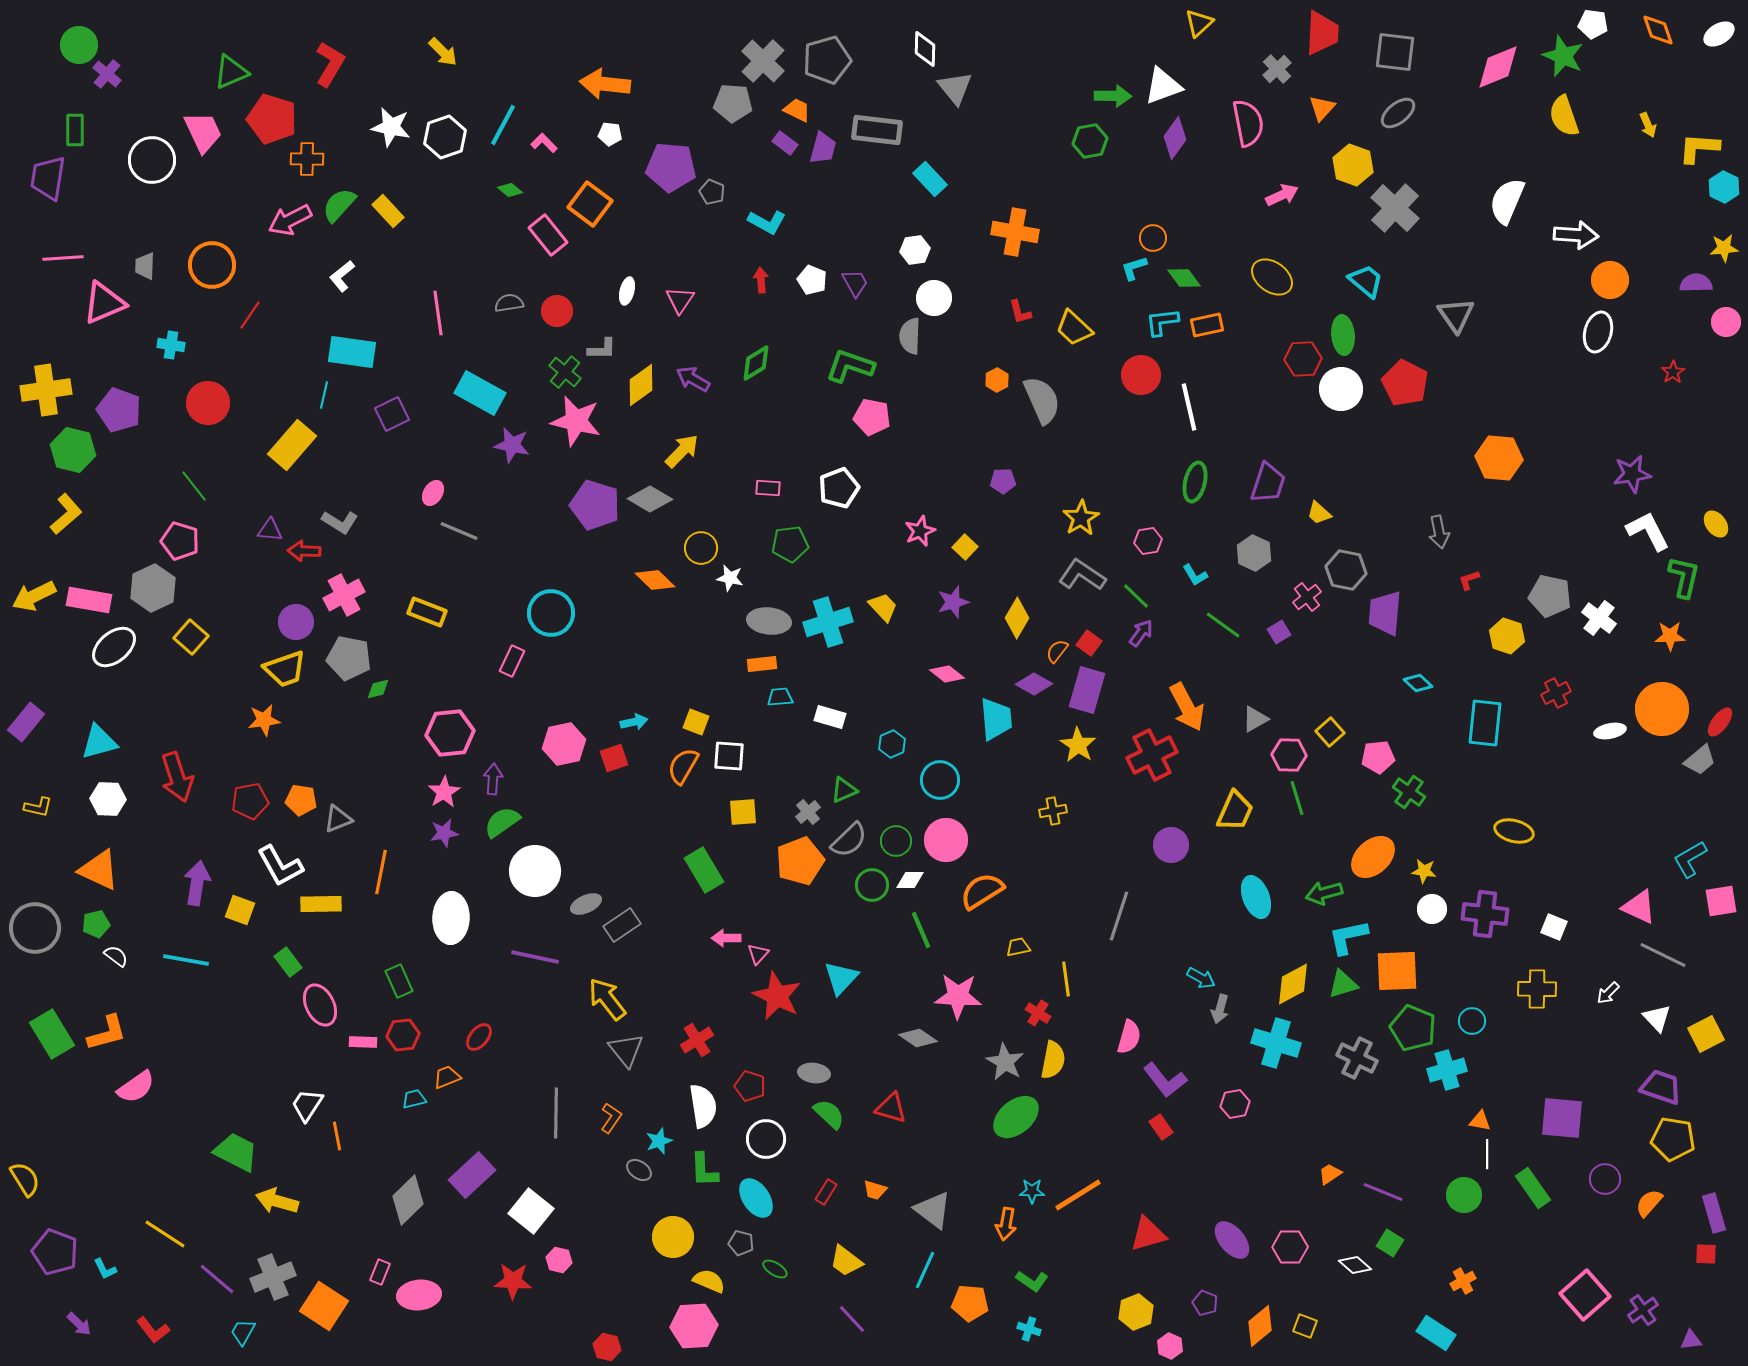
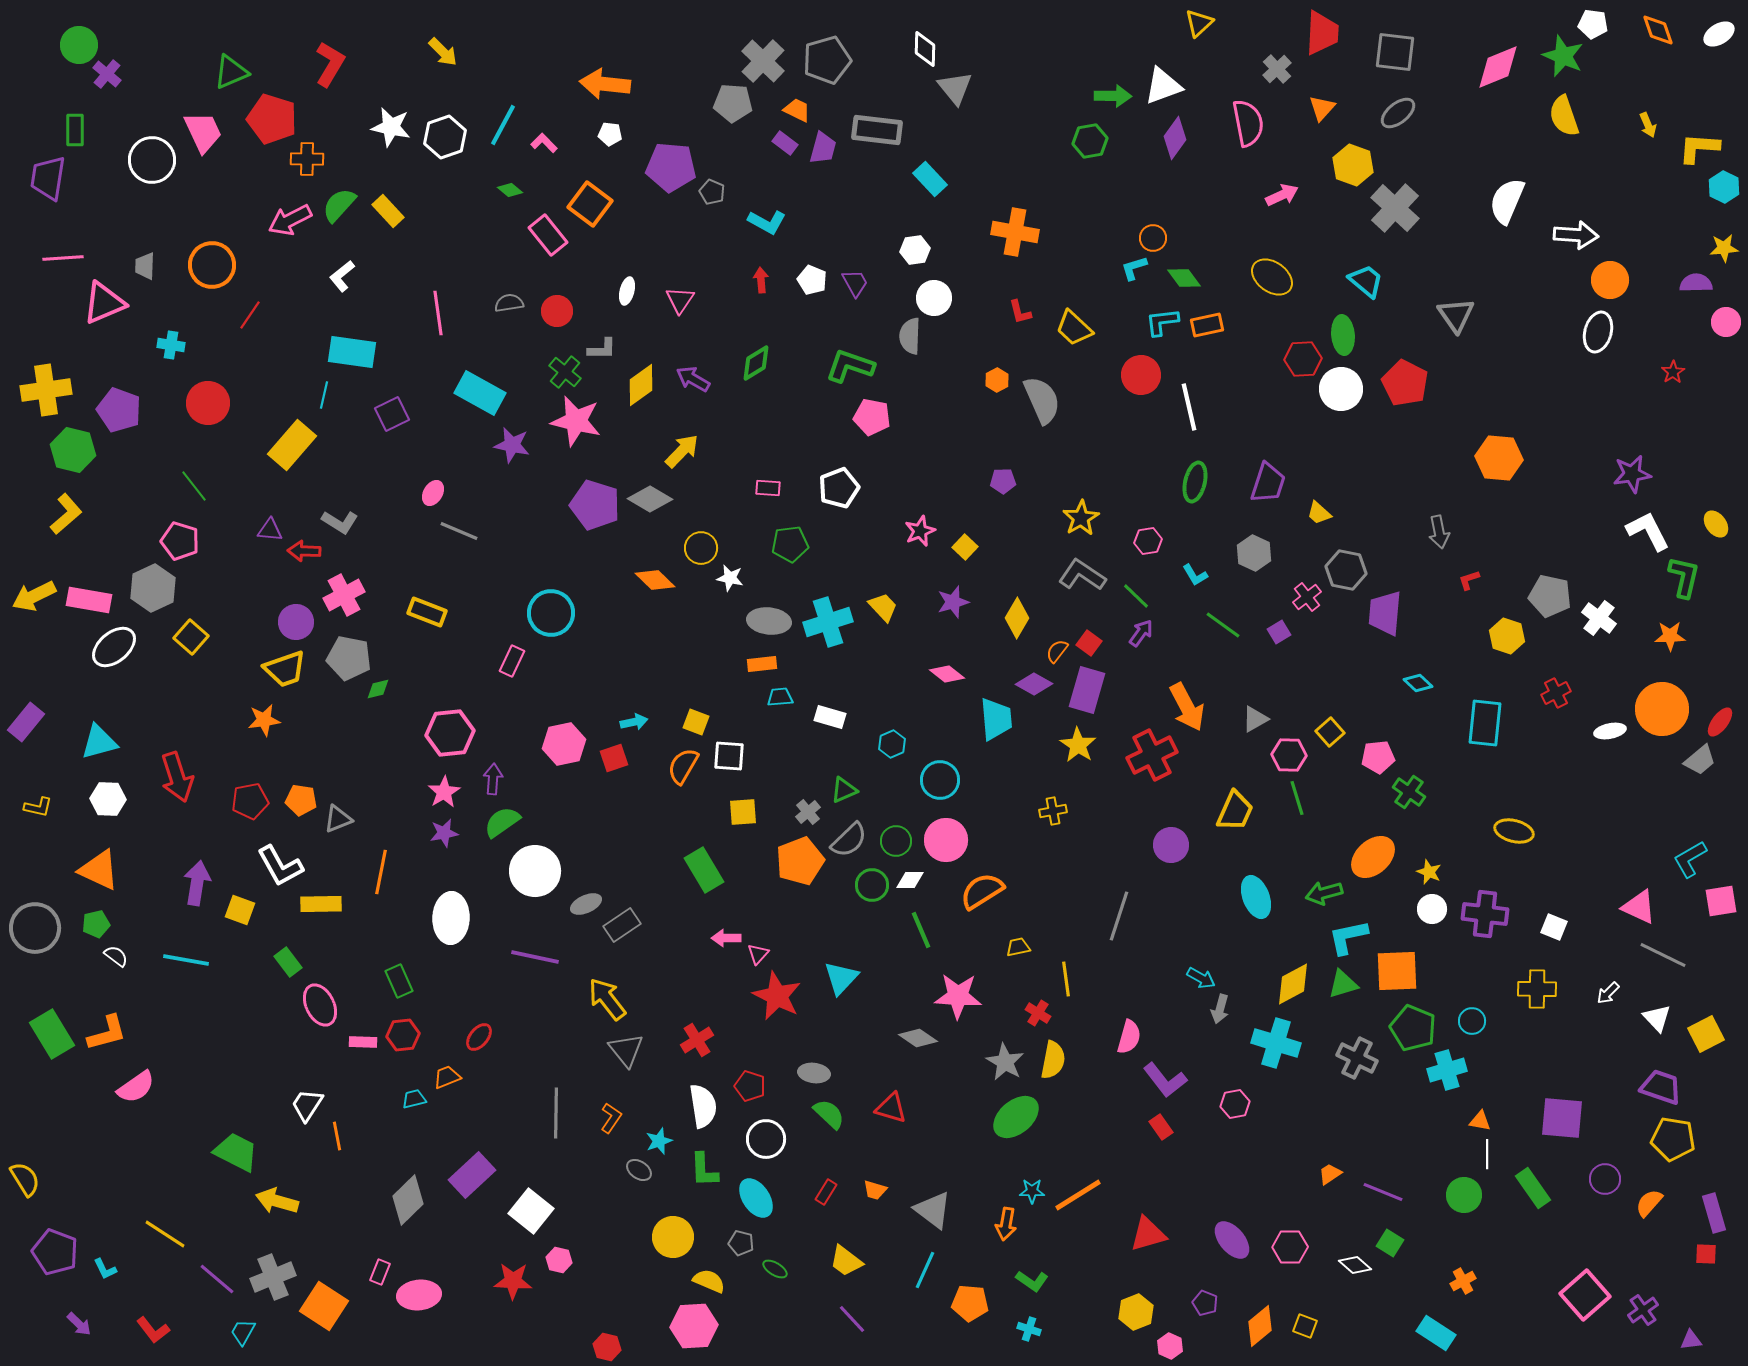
yellow star at (1424, 871): moved 5 px right, 1 px down; rotated 15 degrees clockwise
